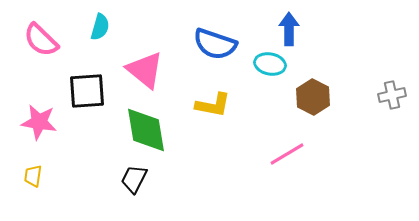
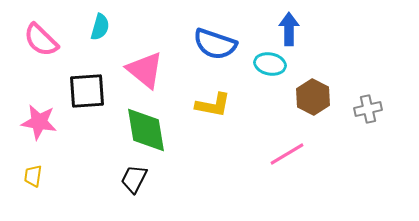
gray cross: moved 24 px left, 14 px down
